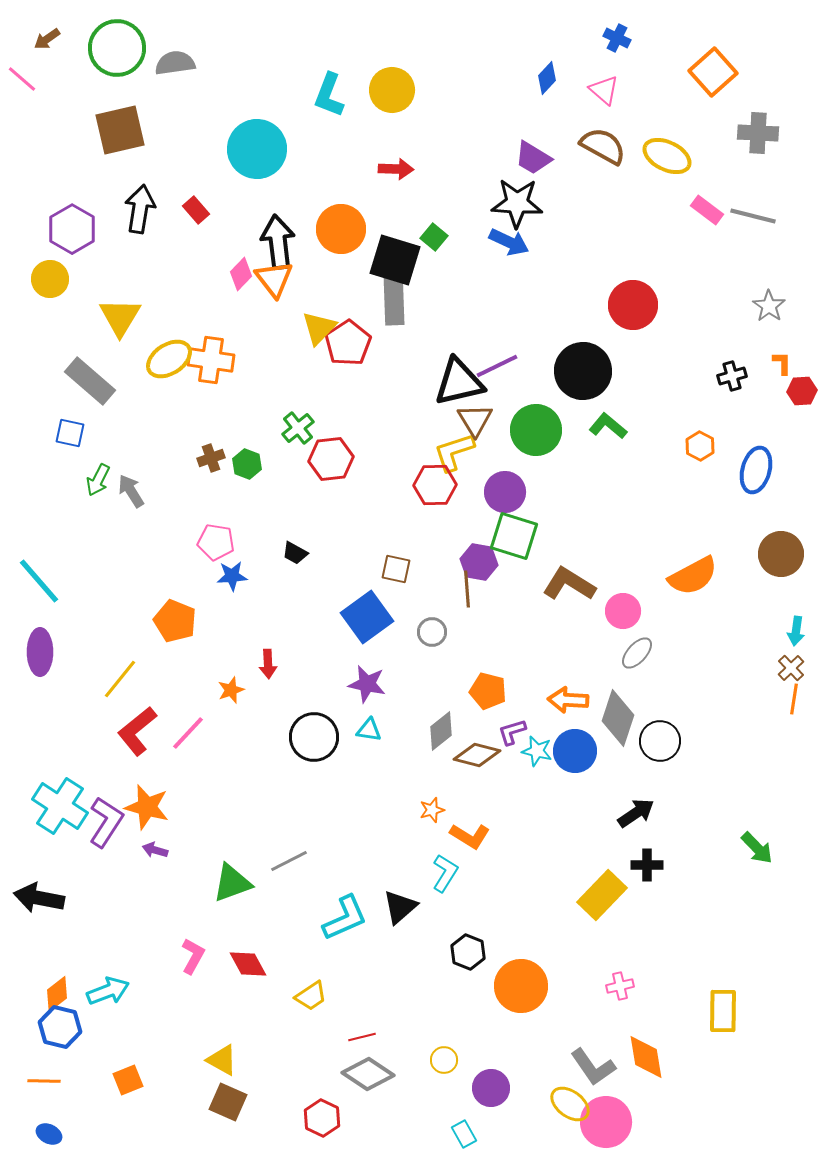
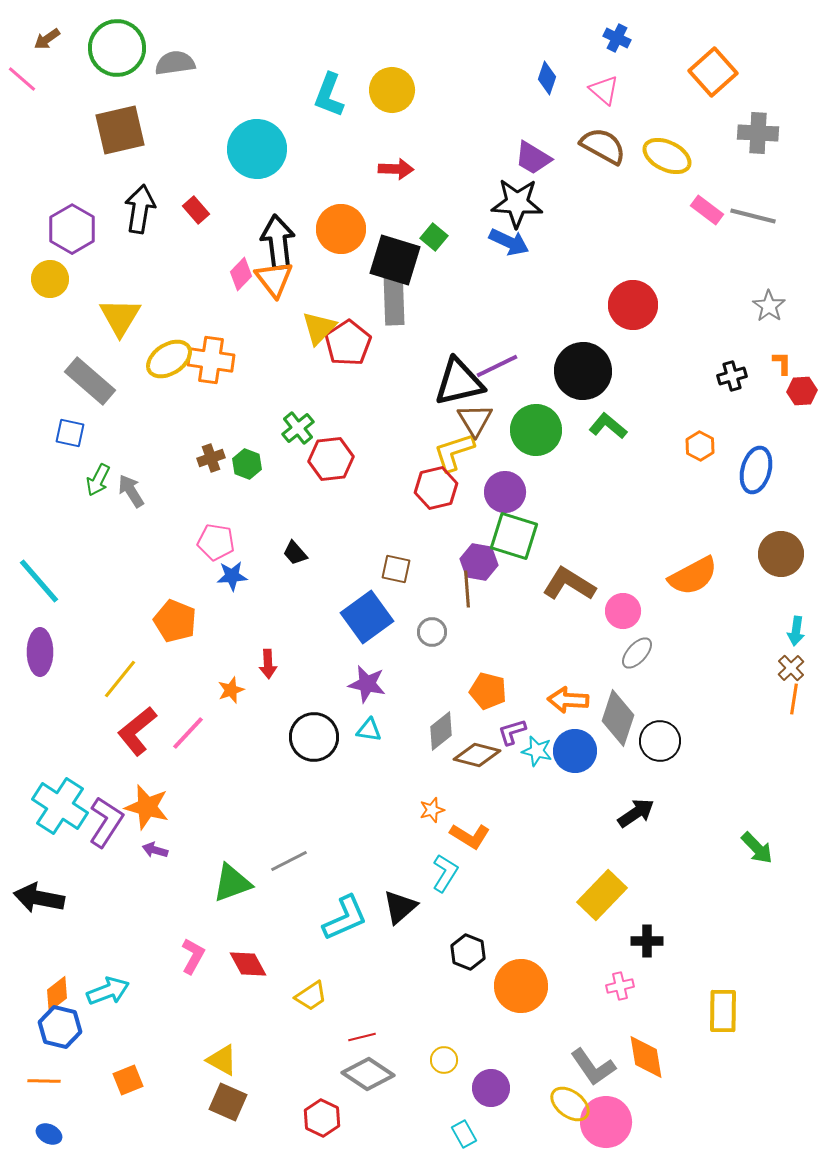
blue diamond at (547, 78): rotated 24 degrees counterclockwise
red hexagon at (435, 485): moved 1 px right, 3 px down; rotated 12 degrees counterclockwise
black trapezoid at (295, 553): rotated 20 degrees clockwise
black cross at (647, 865): moved 76 px down
